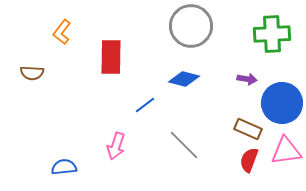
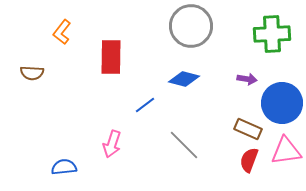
pink arrow: moved 4 px left, 2 px up
